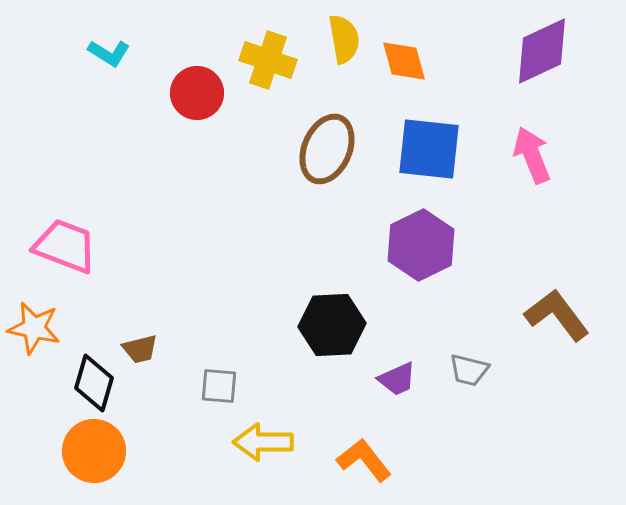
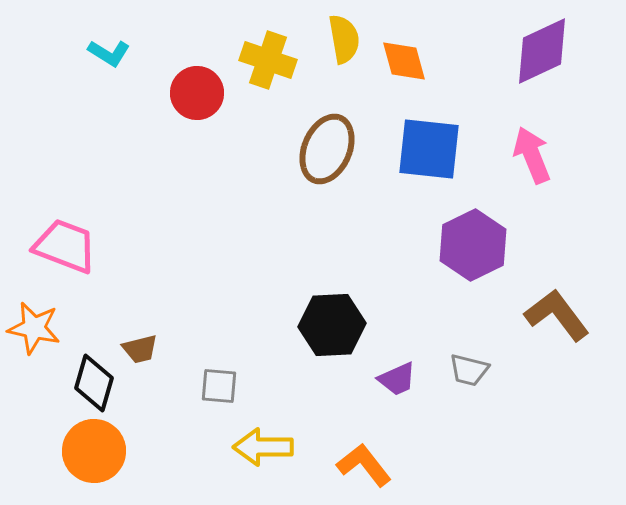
purple hexagon: moved 52 px right
yellow arrow: moved 5 px down
orange L-shape: moved 5 px down
